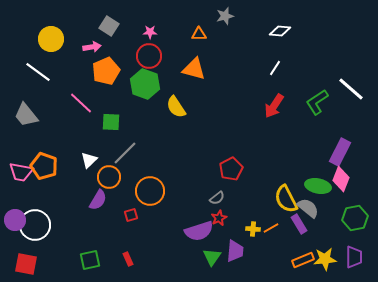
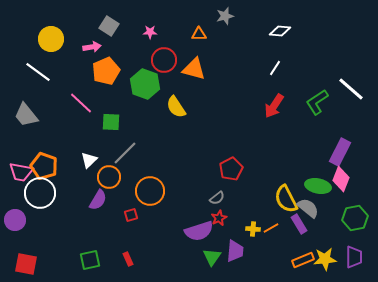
red circle at (149, 56): moved 15 px right, 4 px down
white circle at (35, 225): moved 5 px right, 32 px up
